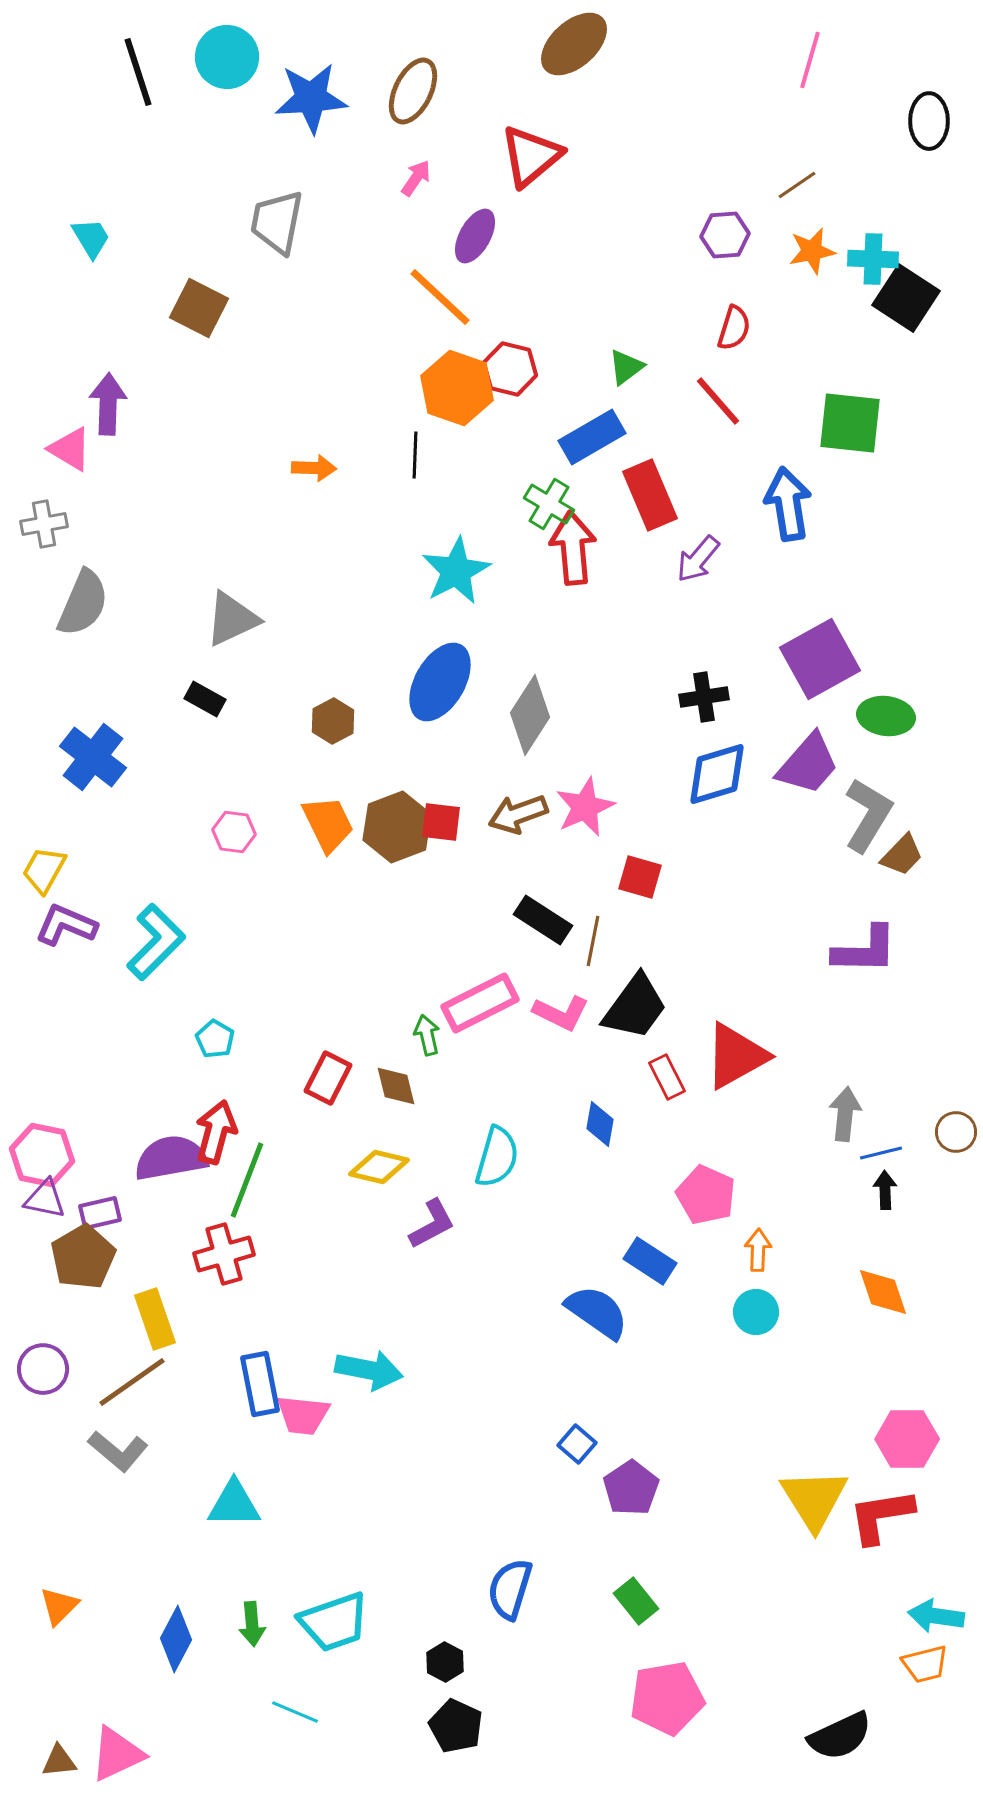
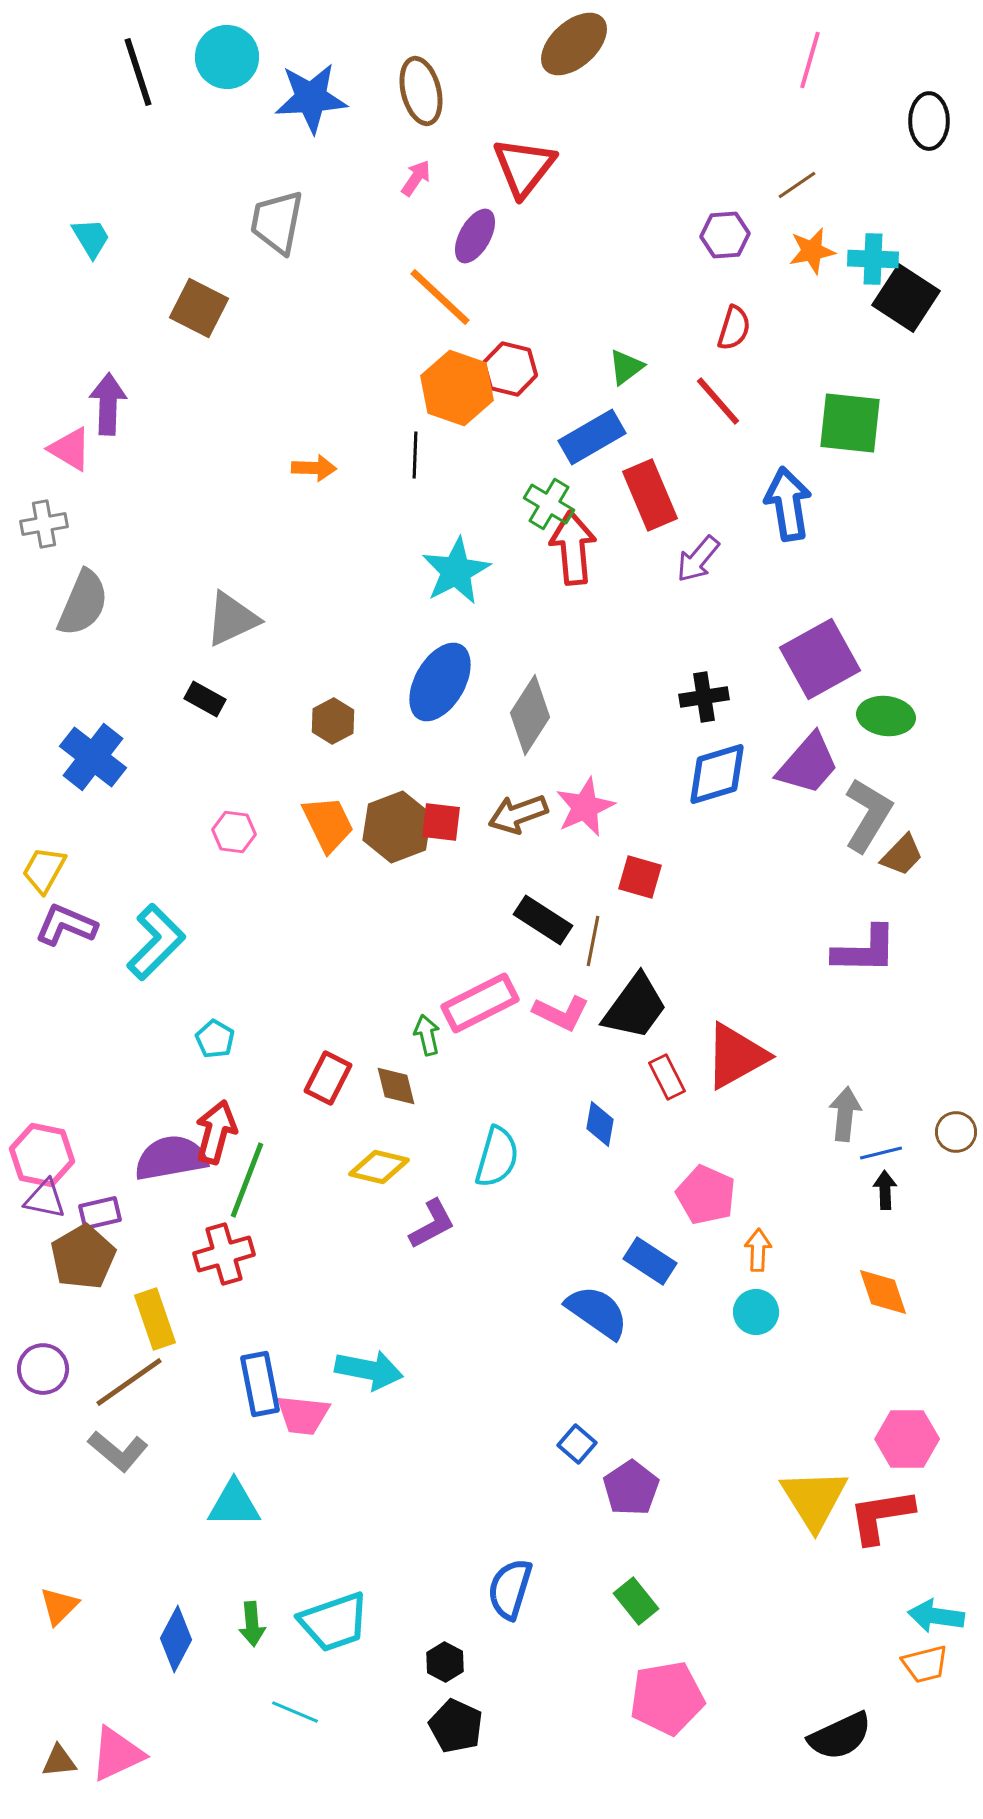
brown ellipse at (413, 91): moved 8 px right; rotated 40 degrees counterclockwise
red triangle at (531, 156): moved 7 px left, 11 px down; rotated 12 degrees counterclockwise
brown line at (132, 1382): moved 3 px left
